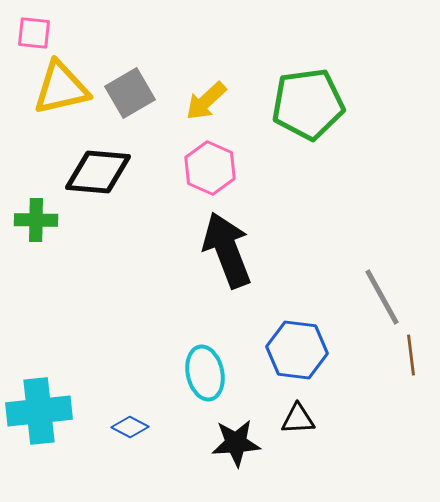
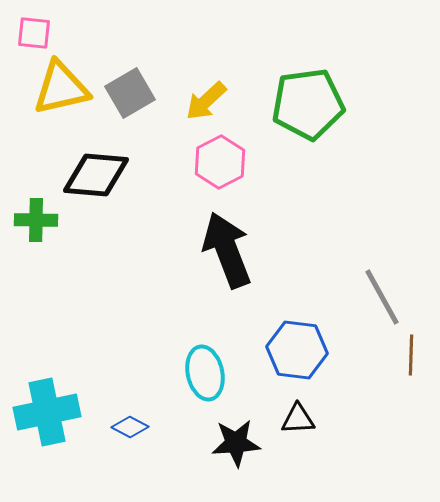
pink hexagon: moved 10 px right, 6 px up; rotated 9 degrees clockwise
black diamond: moved 2 px left, 3 px down
brown line: rotated 9 degrees clockwise
cyan cross: moved 8 px right, 1 px down; rotated 6 degrees counterclockwise
